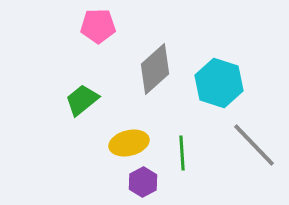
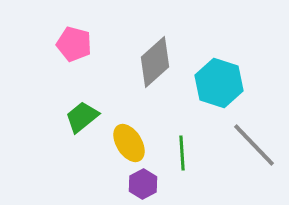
pink pentagon: moved 24 px left, 18 px down; rotated 16 degrees clockwise
gray diamond: moved 7 px up
green trapezoid: moved 17 px down
yellow ellipse: rotated 72 degrees clockwise
purple hexagon: moved 2 px down
